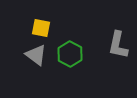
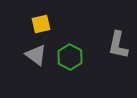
yellow square: moved 4 px up; rotated 24 degrees counterclockwise
green hexagon: moved 3 px down
